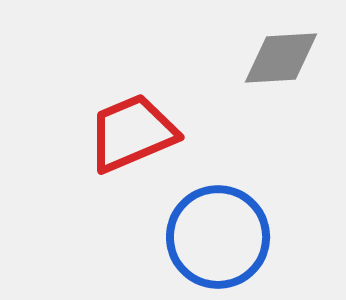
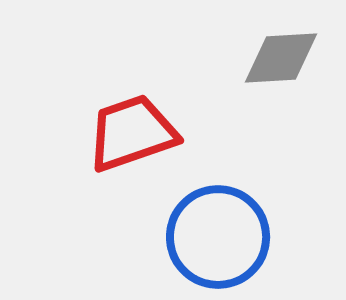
red trapezoid: rotated 4 degrees clockwise
